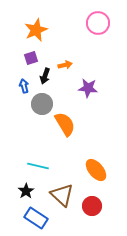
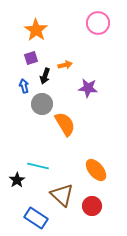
orange star: rotated 15 degrees counterclockwise
black star: moved 9 px left, 11 px up
